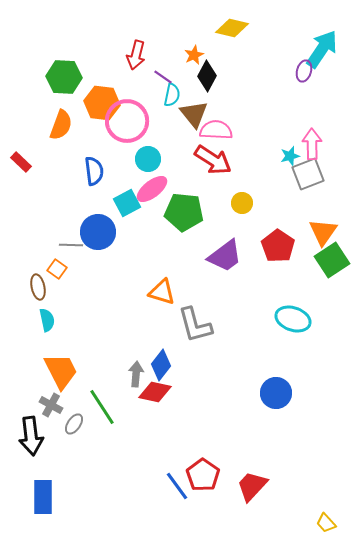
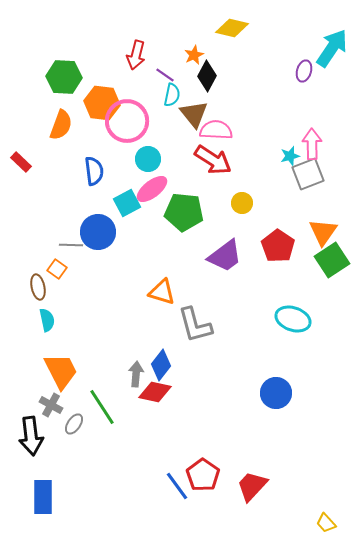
cyan arrow at (322, 49): moved 10 px right, 1 px up
purple line at (163, 77): moved 2 px right, 2 px up
